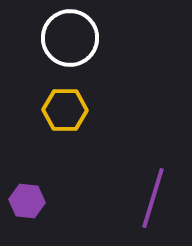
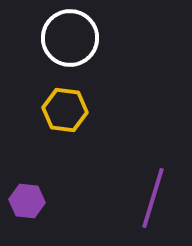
yellow hexagon: rotated 6 degrees clockwise
